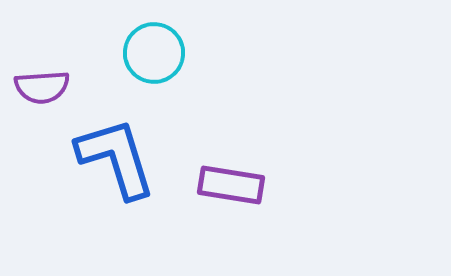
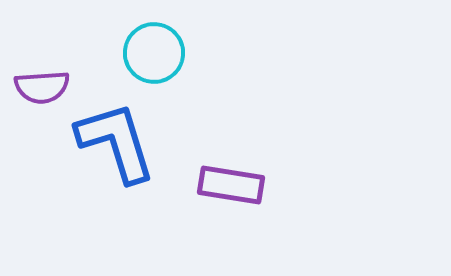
blue L-shape: moved 16 px up
